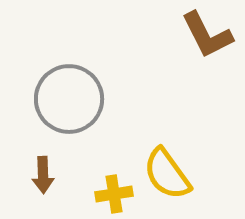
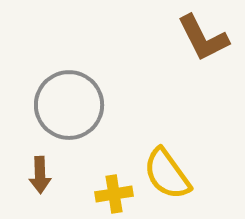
brown L-shape: moved 4 px left, 3 px down
gray circle: moved 6 px down
brown arrow: moved 3 px left
